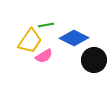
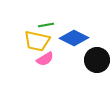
yellow trapezoid: moved 7 px right; rotated 68 degrees clockwise
pink semicircle: moved 1 px right, 3 px down
black circle: moved 3 px right
